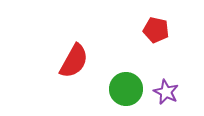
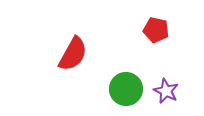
red semicircle: moved 1 px left, 7 px up
purple star: moved 1 px up
